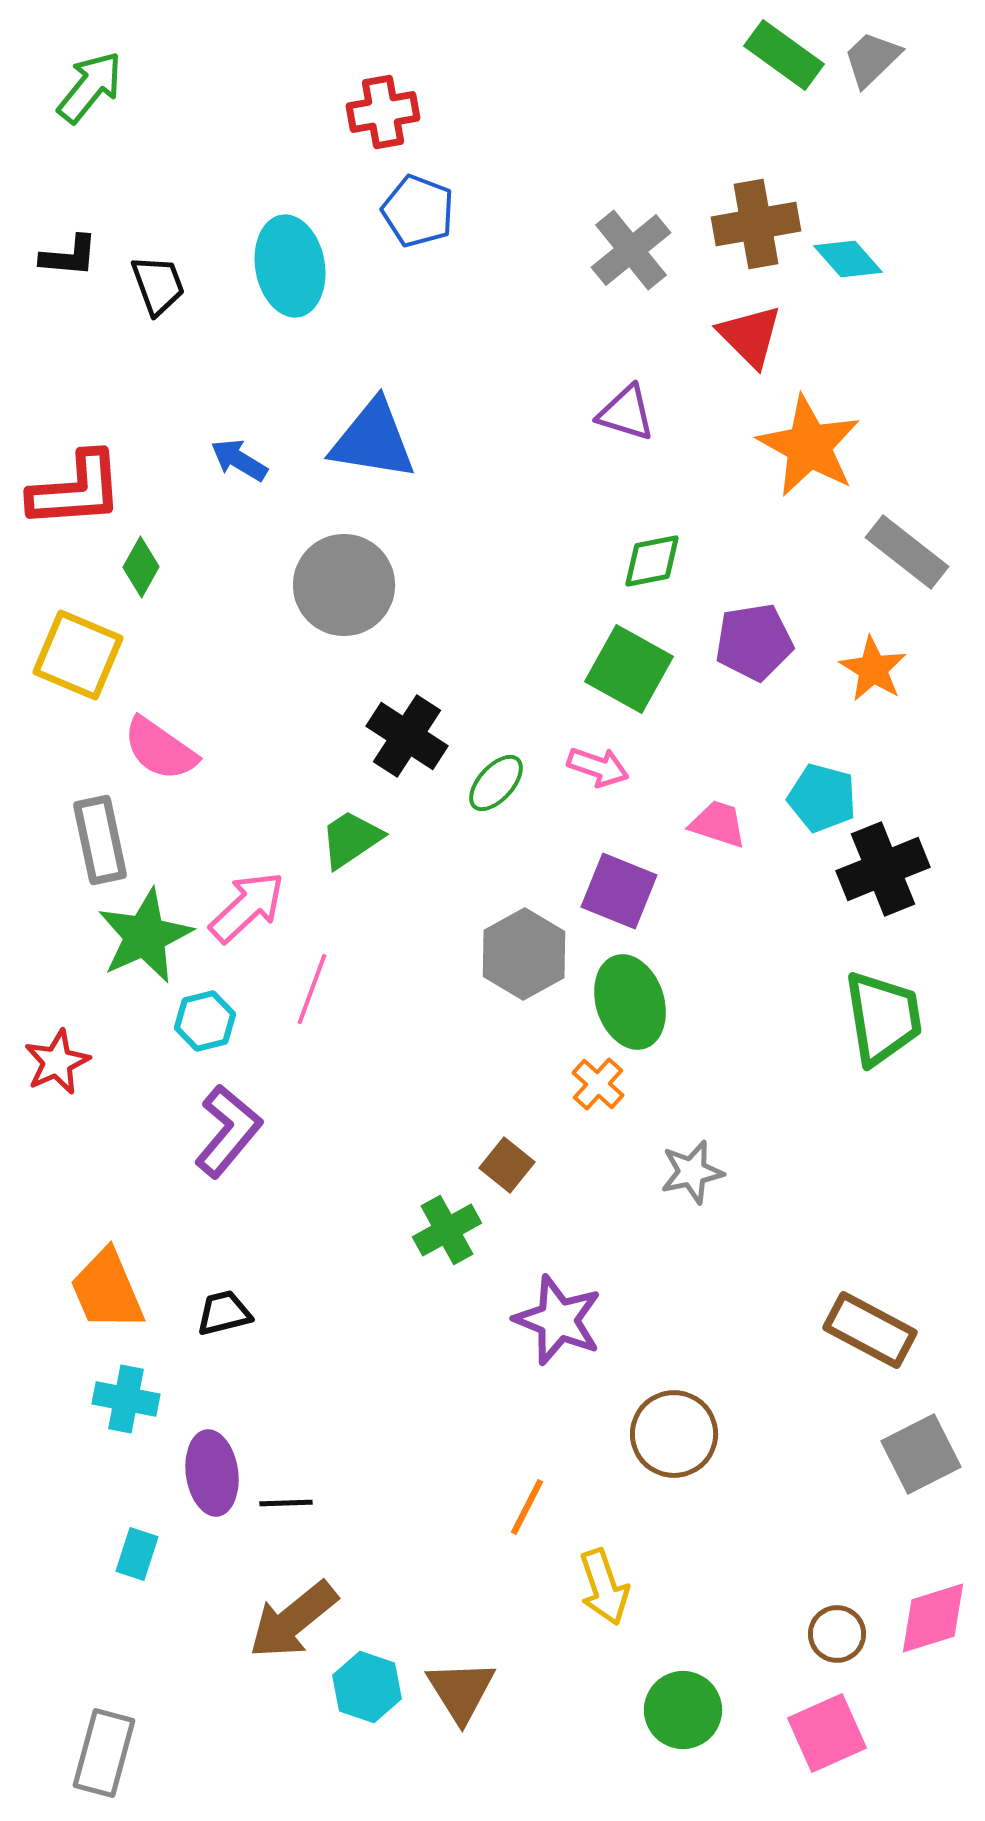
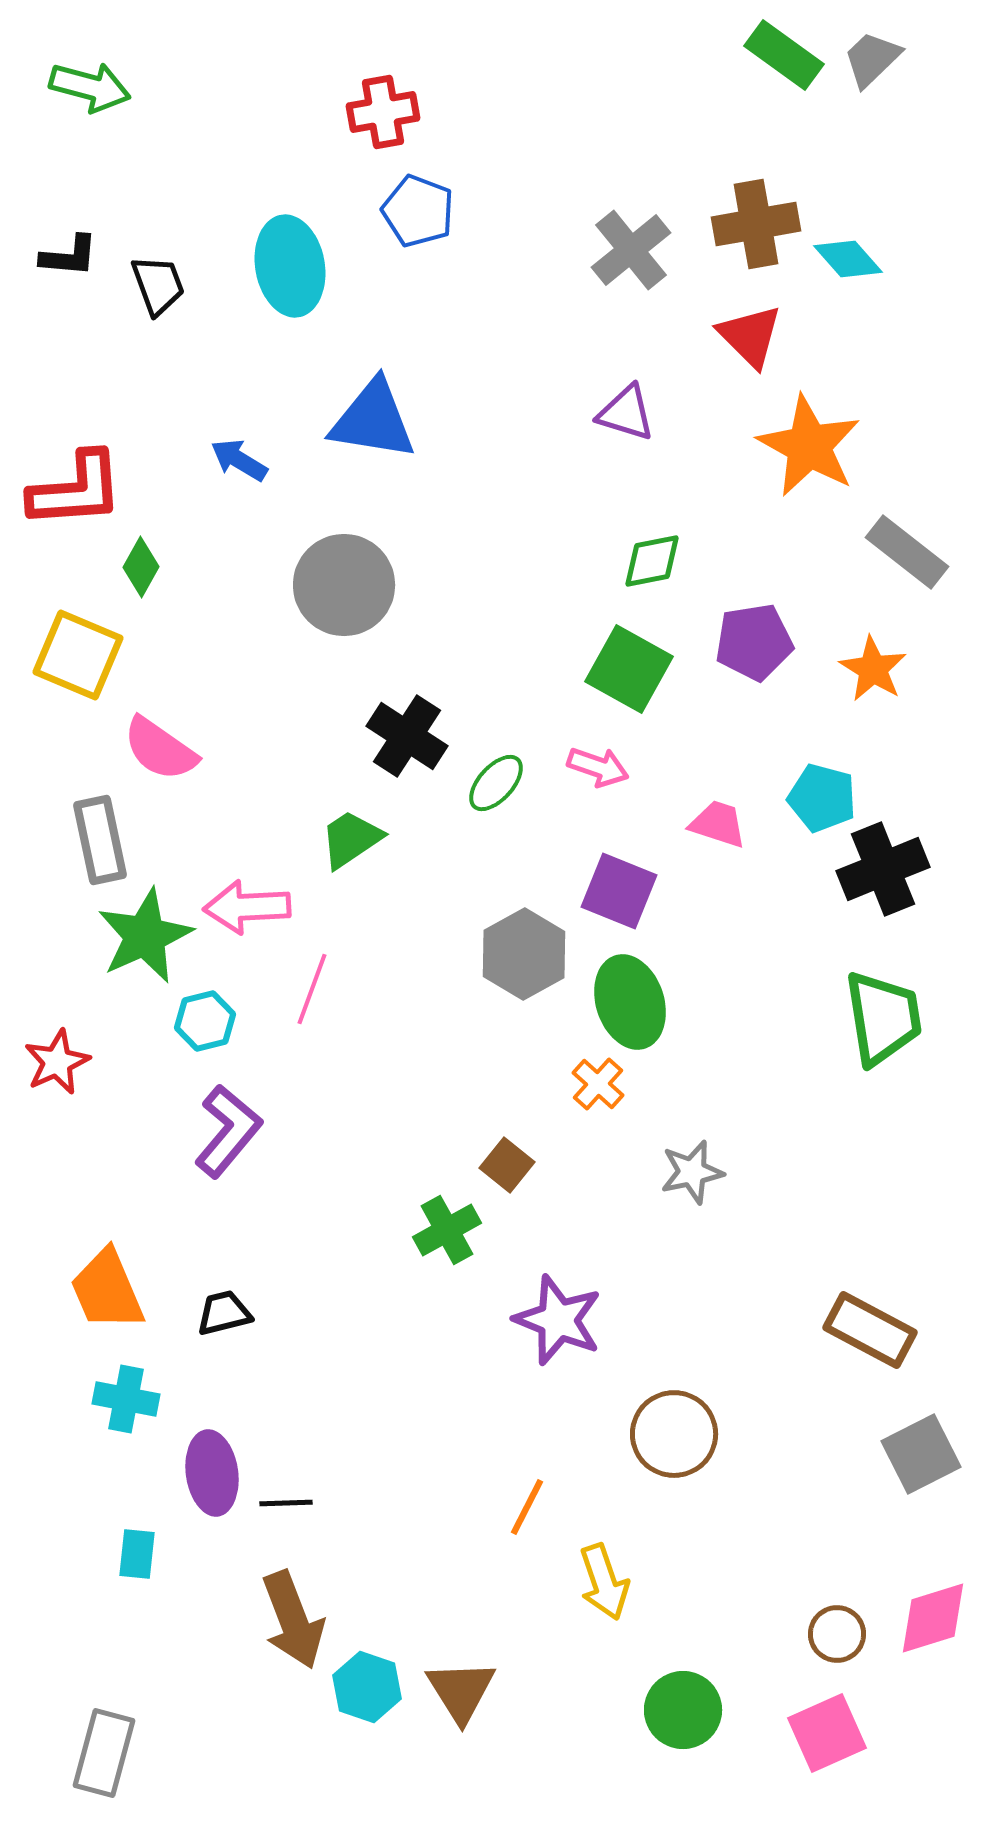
green arrow at (90, 87): rotated 66 degrees clockwise
blue triangle at (373, 440): moved 20 px up
pink arrow at (247, 907): rotated 140 degrees counterclockwise
cyan rectangle at (137, 1554): rotated 12 degrees counterclockwise
yellow arrow at (604, 1587): moved 5 px up
brown arrow at (293, 1620): rotated 72 degrees counterclockwise
